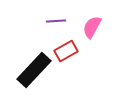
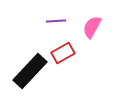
red rectangle: moved 3 px left, 2 px down
black rectangle: moved 4 px left, 1 px down
